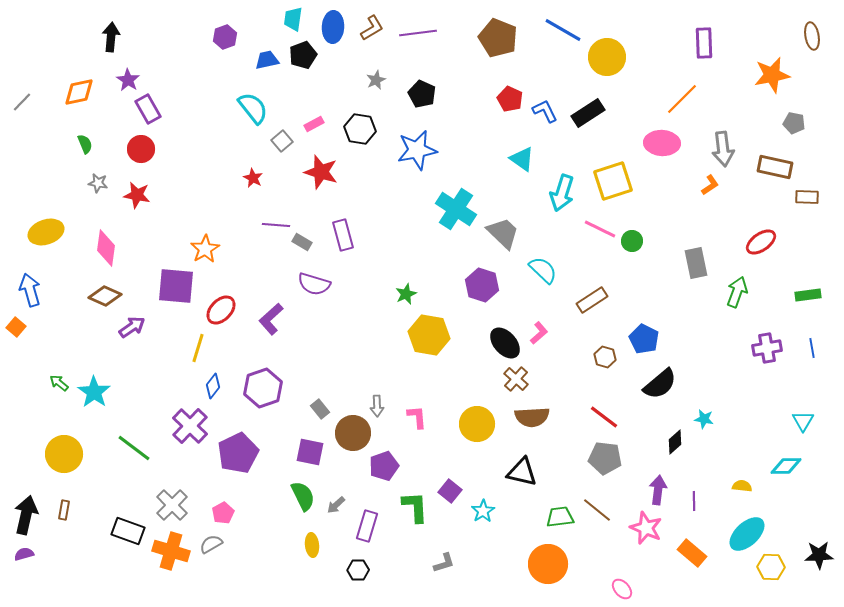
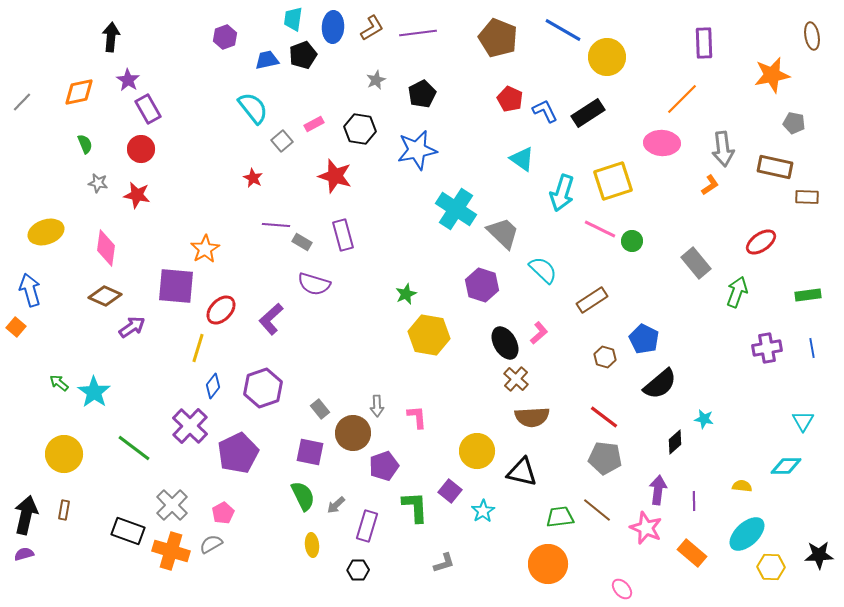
black pentagon at (422, 94): rotated 20 degrees clockwise
red star at (321, 172): moved 14 px right, 4 px down
gray rectangle at (696, 263): rotated 28 degrees counterclockwise
black ellipse at (505, 343): rotated 12 degrees clockwise
yellow circle at (477, 424): moved 27 px down
